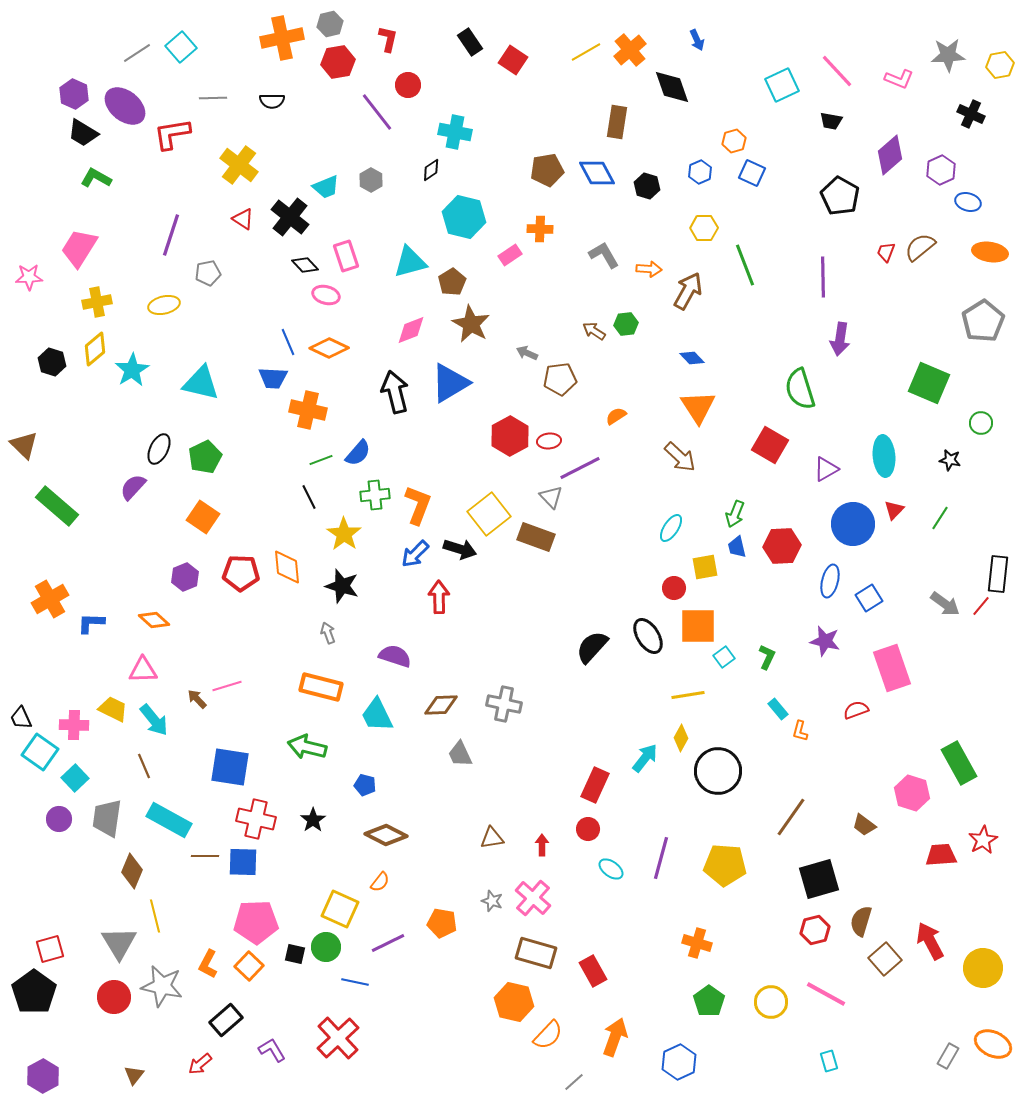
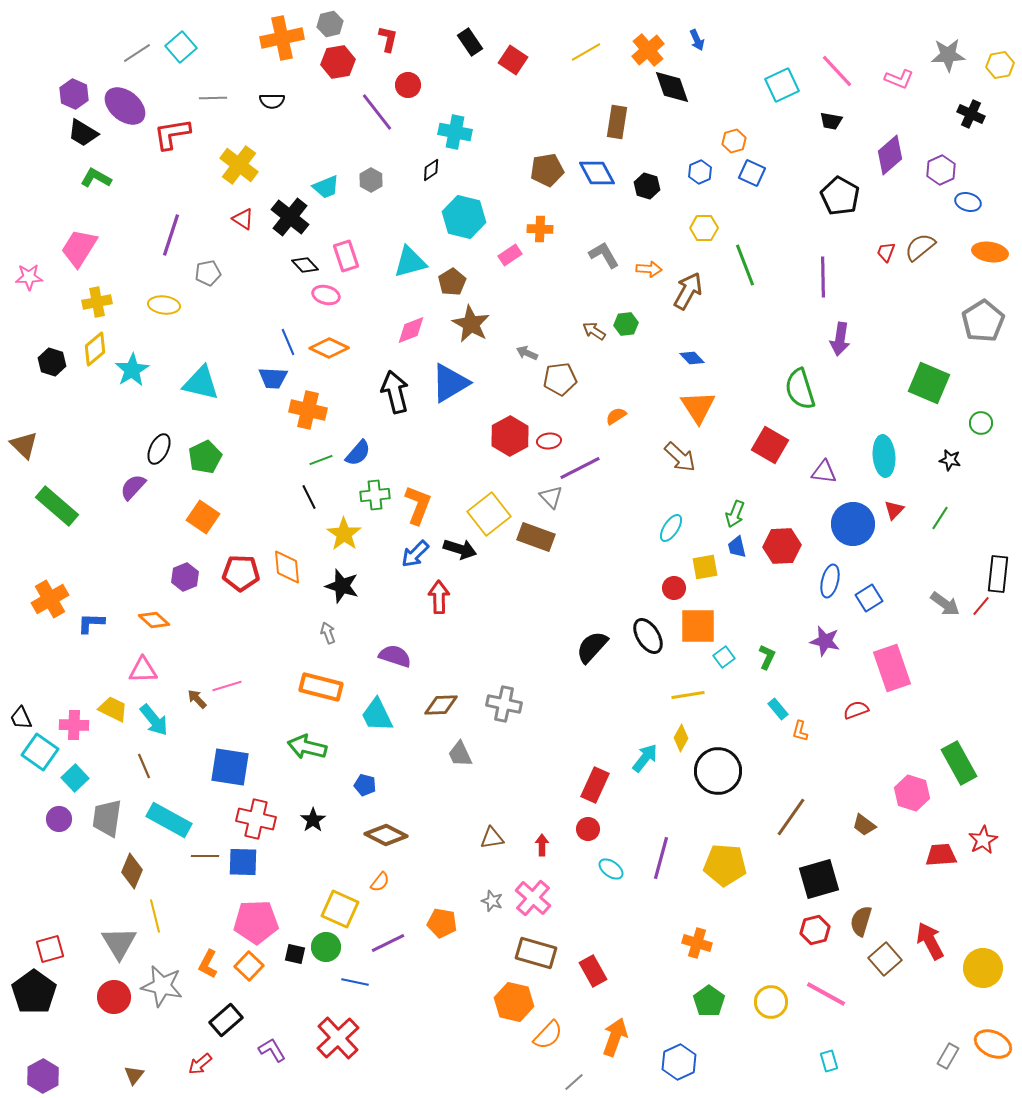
orange cross at (630, 50): moved 18 px right
yellow ellipse at (164, 305): rotated 20 degrees clockwise
purple triangle at (826, 469): moved 2 px left, 3 px down; rotated 36 degrees clockwise
